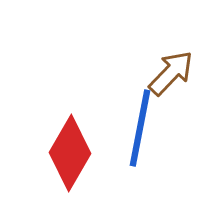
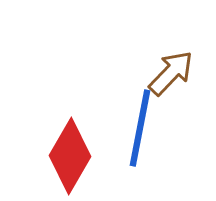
red diamond: moved 3 px down
